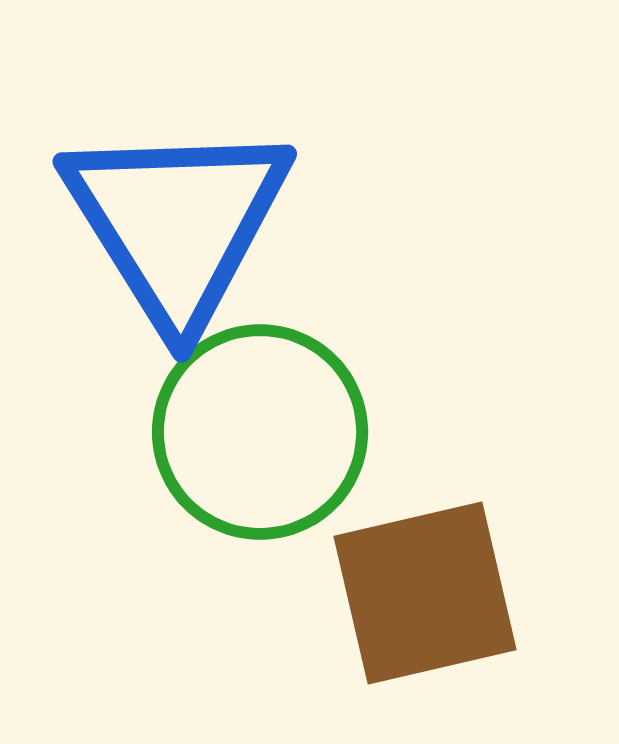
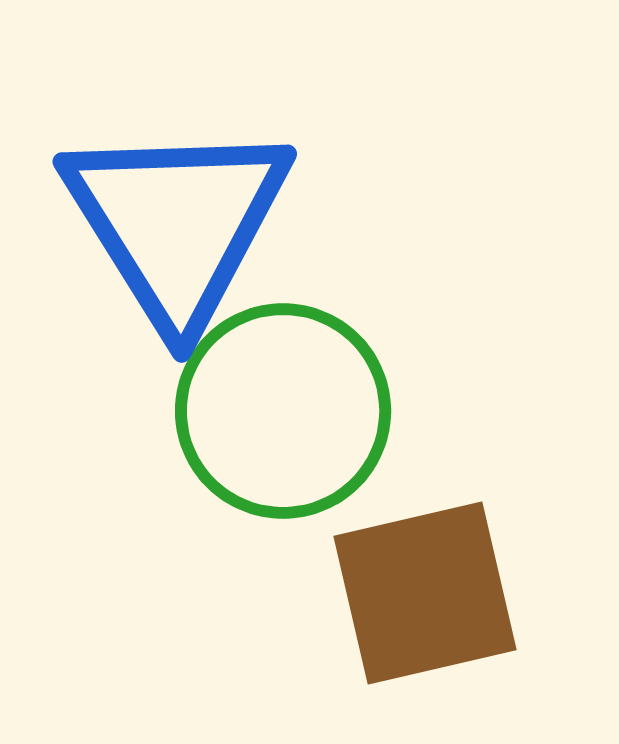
green circle: moved 23 px right, 21 px up
